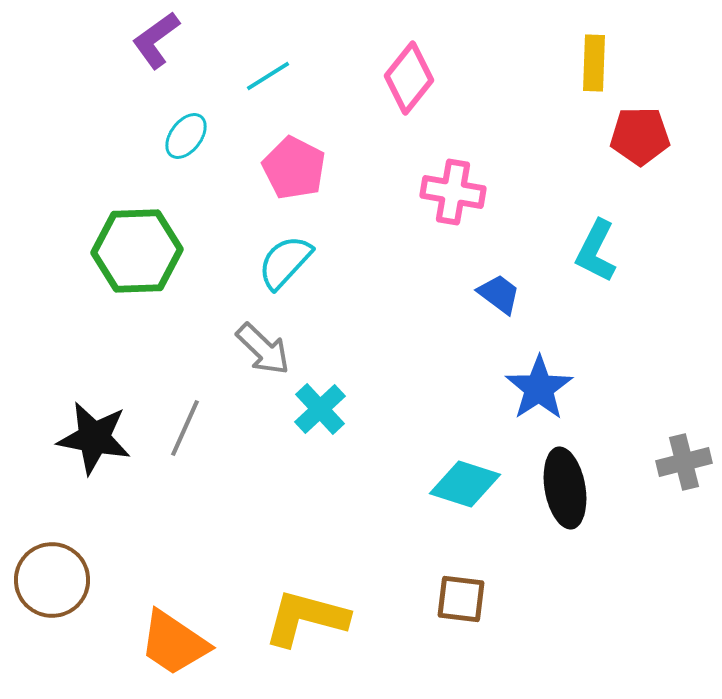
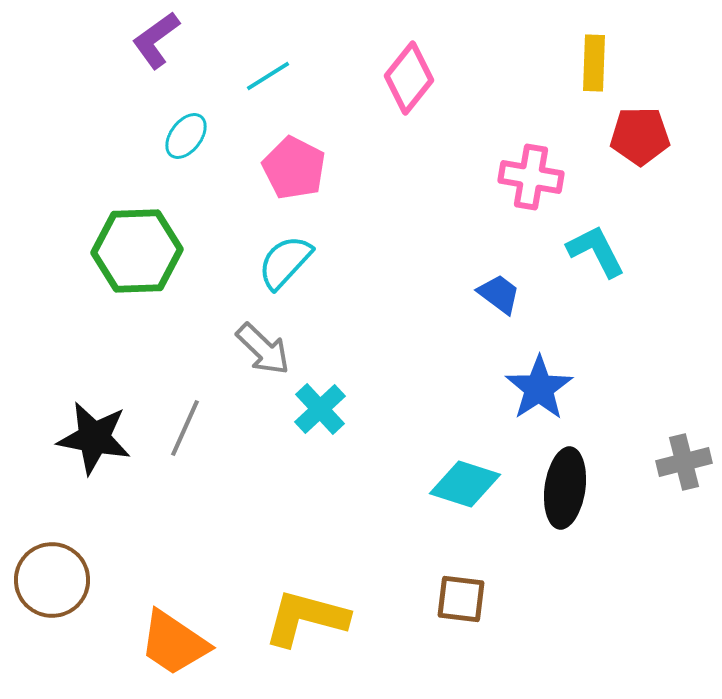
pink cross: moved 78 px right, 15 px up
cyan L-shape: rotated 126 degrees clockwise
black ellipse: rotated 18 degrees clockwise
